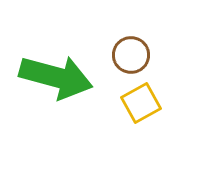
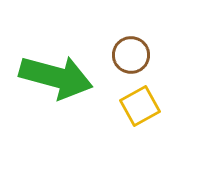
yellow square: moved 1 px left, 3 px down
